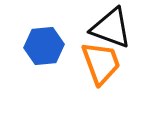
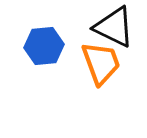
black triangle: moved 3 px right, 1 px up; rotated 6 degrees clockwise
